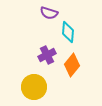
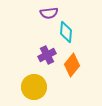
purple semicircle: rotated 24 degrees counterclockwise
cyan diamond: moved 2 px left
